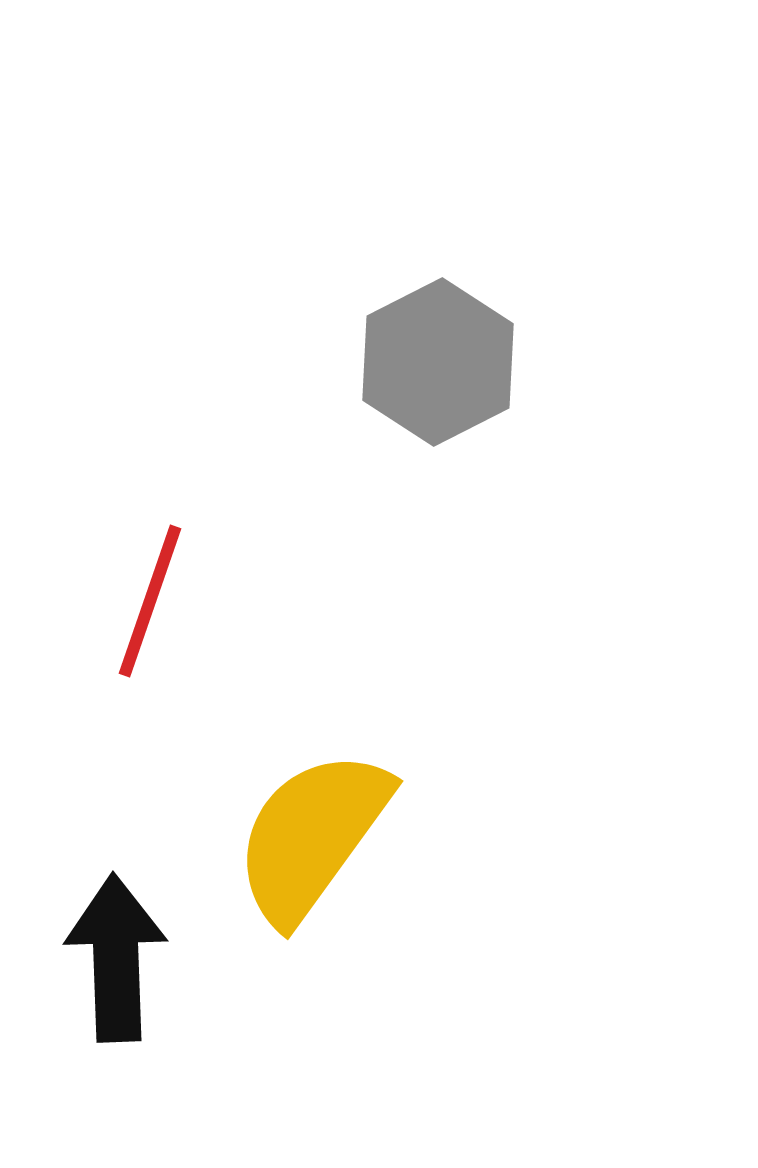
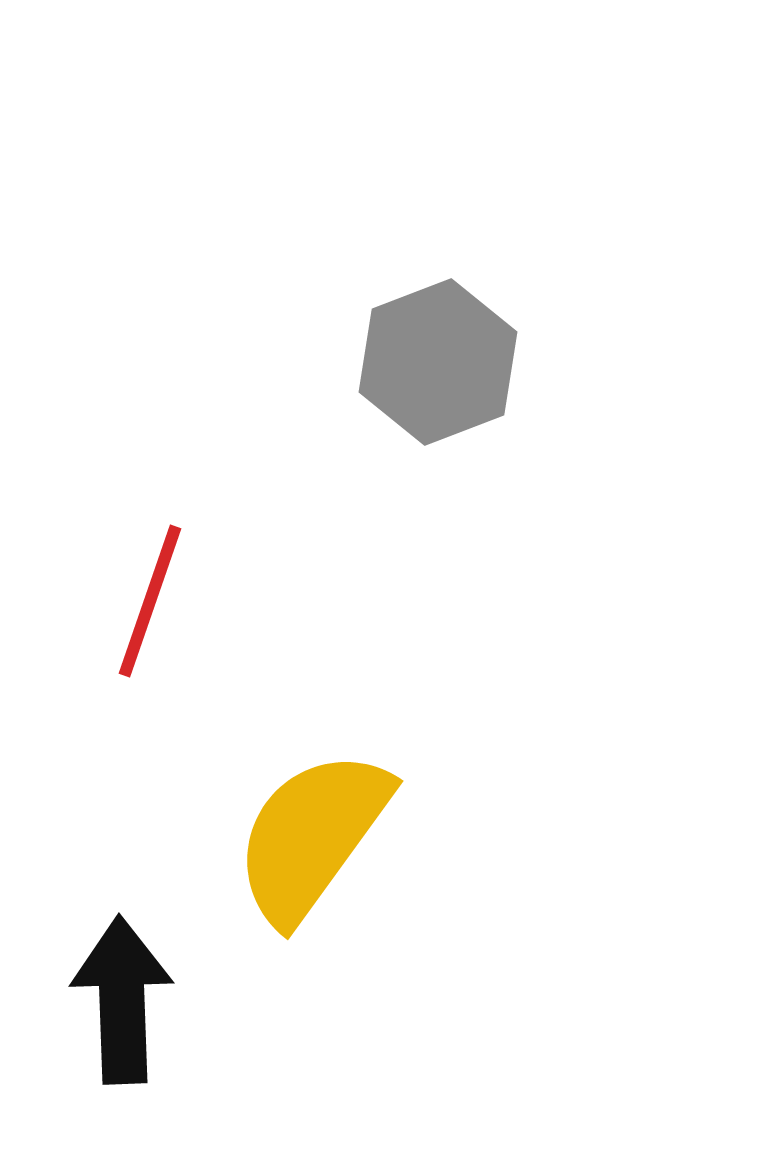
gray hexagon: rotated 6 degrees clockwise
black arrow: moved 6 px right, 42 px down
